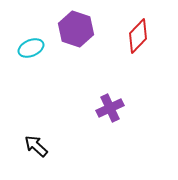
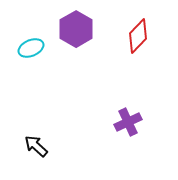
purple hexagon: rotated 12 degrees clockwise
purple cross: moved 18 px right, 14 px down
